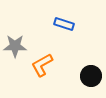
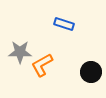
gray star: moved 5 px right, 6 px down
black circle: moved 4 px up
